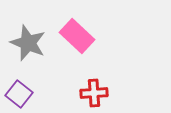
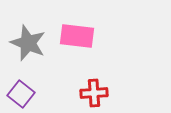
pink rectangle: rotated 36 degrees counterclockwise
purple square: moved 2 px right
